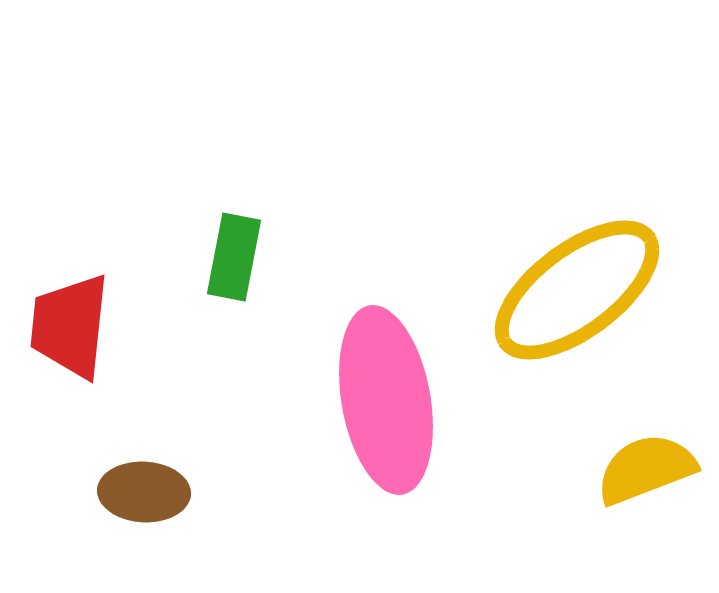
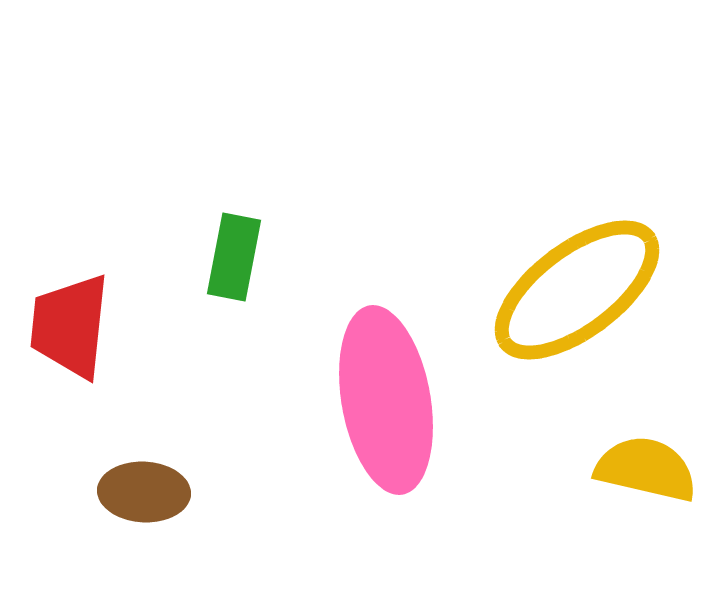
yellow semicircle: rotated 34 degrees clockwise
